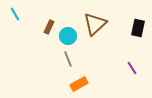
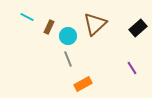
cyan line: moved 12 px right, 3 px down; rotated 32 degrees counterclockwise
black rectangle: rotated 36 degrees clockwise
orange rectangle: moved 4 px right
